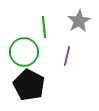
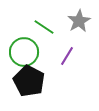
green line: rotated 50 degrees counterclockwise
purple line: rotated 18 degrees clockwise
black pentagon: moved 4 px up
